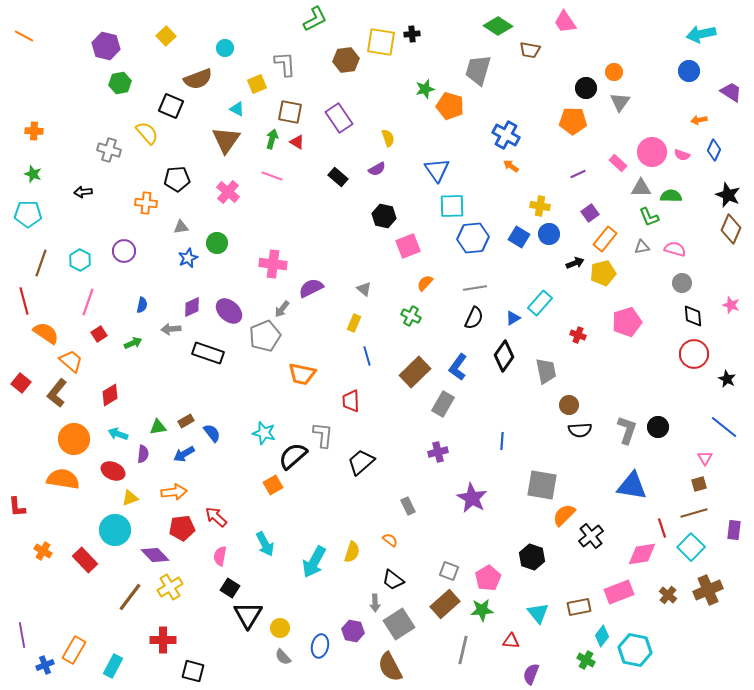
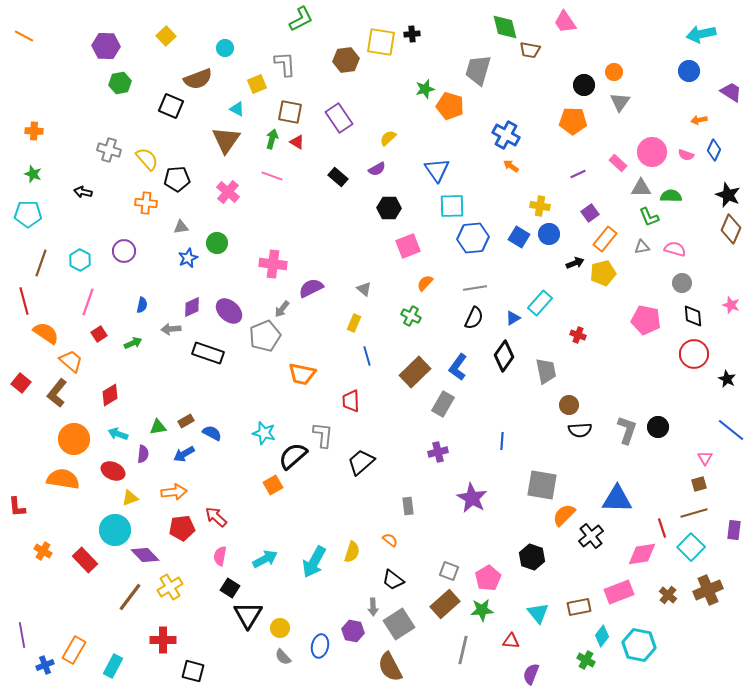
green L-shape at (315, 19): moved 14 px left
green diamond at (498, 26): moved 7 px right, 1 px down; rotated 44 degrees clockwise
purple hexagon at (106, 46): rotated 12 degrees counterclockwise
black circle at (586, 88): moved 2 px left, 3 px up
yellow semicircle at (147, 133): moved 26 px down
yellow semicircle at (388, 138): rotated 114 degrees counterclockwise
pink semicircle at (682, 155): moved 4 px right
black arrow at (83, 192): rotated 18 degrees clockwise
black hexagon at (384, 216): moved 5 px right, 8 px up; rotated 10 degrees counterclockwise
pink pentagon at (627, 322): moved 19 px right, 2 px up; rotated 28 degrees clockwise
blue line at (724, 427): moved 7 px right, 3 px down
blue semicircle at (212, 433): rotated 24 degrees counterclockwise
blue triangle at (632, 486): moved 15 px left, 13 px down; rotated 8 degrees counterclockwise
gray rectangle at (408, 506): rotated 18 degrees clockwise
cyan arrow at (265, 544): moved 15 px down; rotated 90 degrees counterclockwise
purple diamond at (155, 555): moved 10 px left
gray arrow at (375, 603): moved 2 px left, 4 px down
cyan hexagon at (635, 650): moved 4 px right, 5 px up
